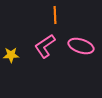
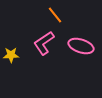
orange line: rotated 36 degrees counterclockwise
pink L-shape: moved 1 px left, 3 px up
